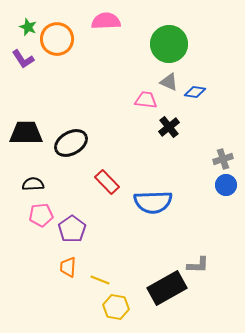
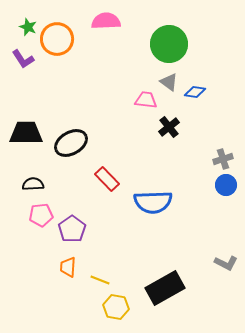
gray triangle: rotated 12 degrees clockwise
red rectangle: moved 3 px up
gray L-shape: moved 28 px right, 2 px up; rotated 25 degrees clockwise
black rectangle: moved 2 px left
